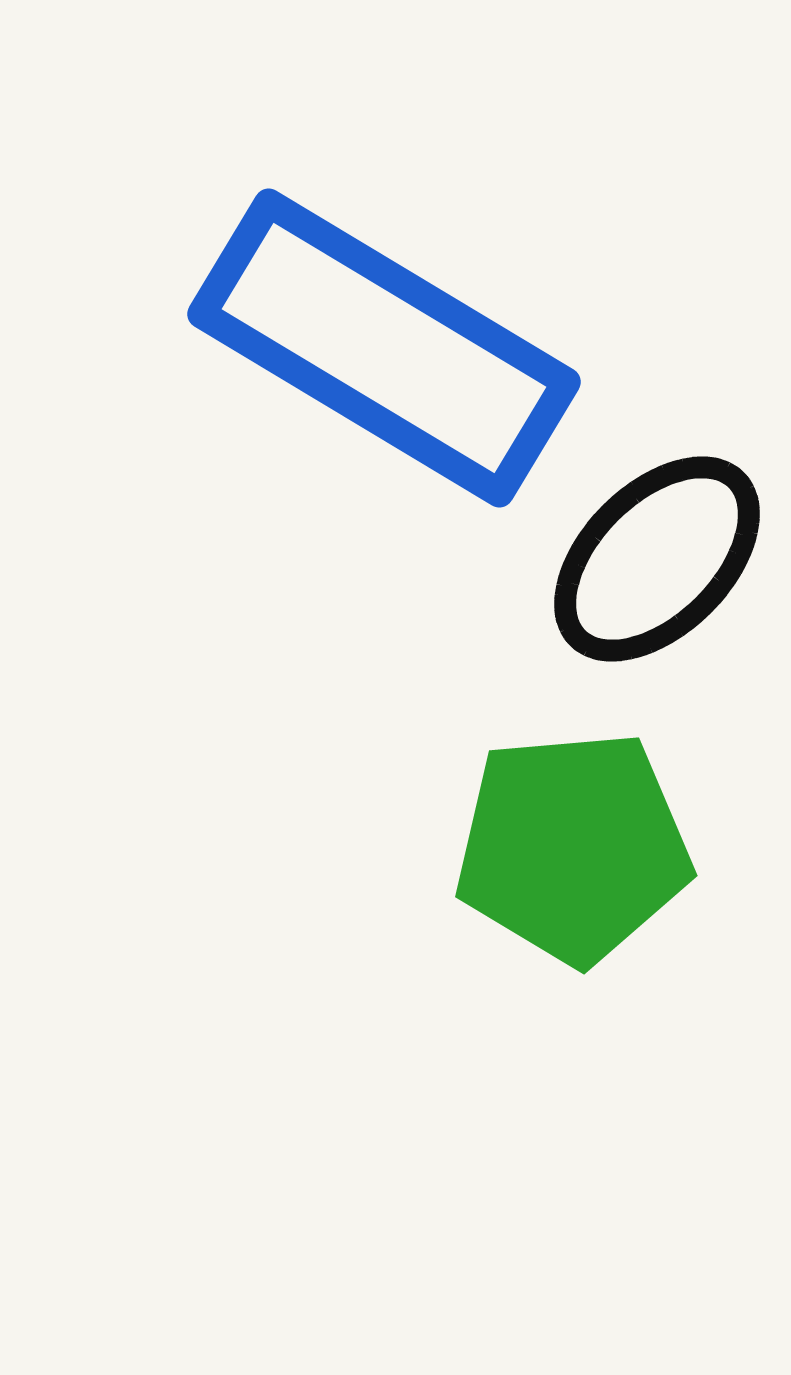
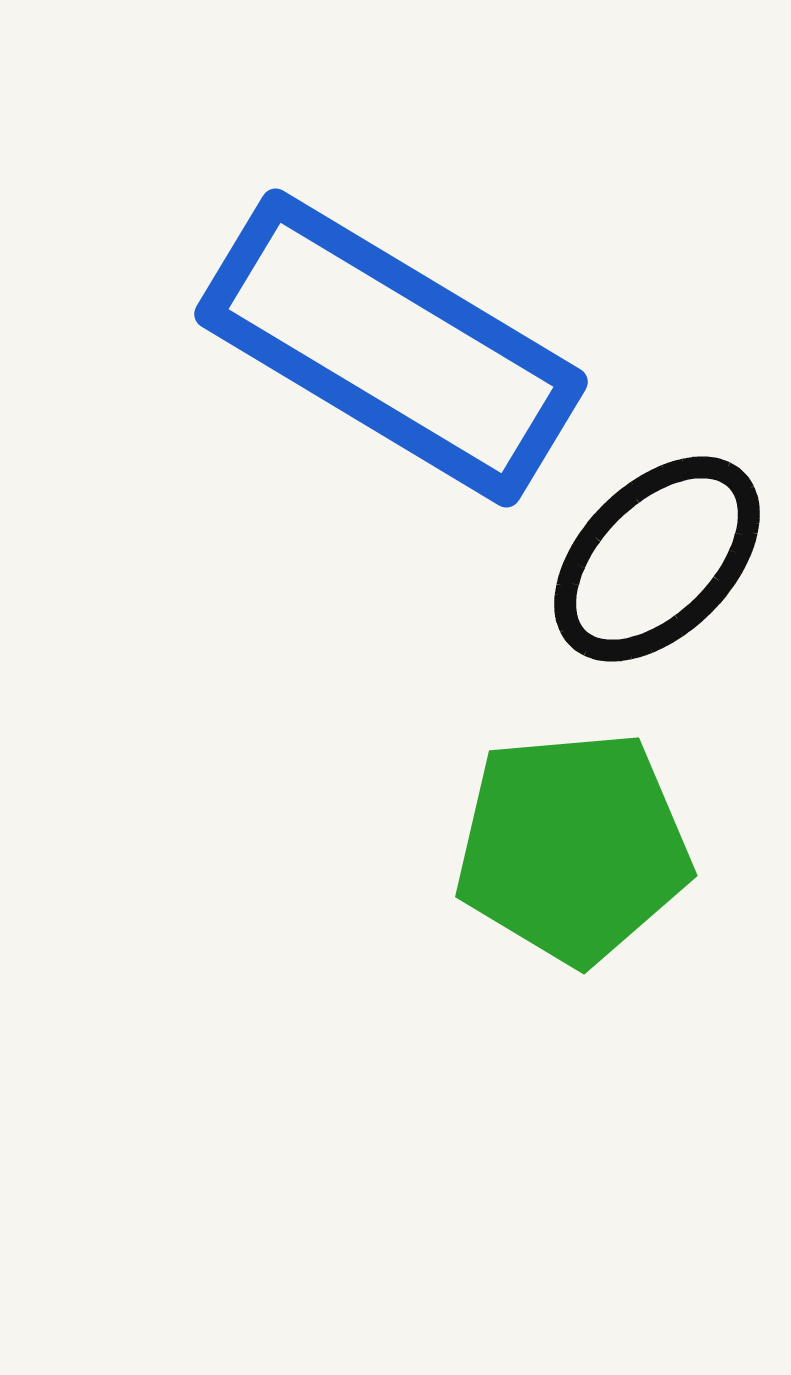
blue rectangle: moved 7 px right
